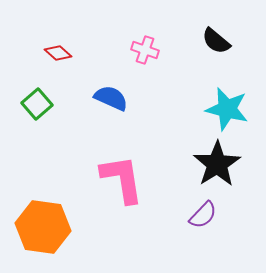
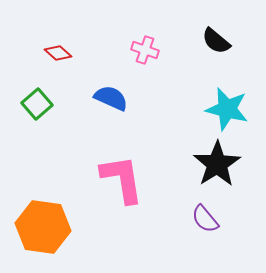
purple semicircle: moved 2 px right, 4 px down; rotated 96 degrees clockwise
